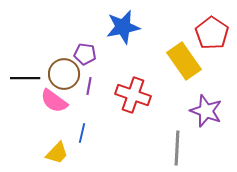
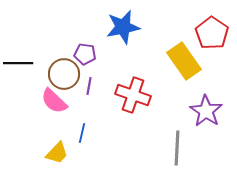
black line: moved 7 px left, 15 px up
pink semicircle: rotated 8 degrees clockwise
purple star: rotated 12 degrees clockwise
